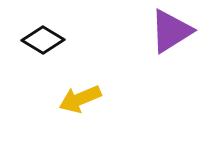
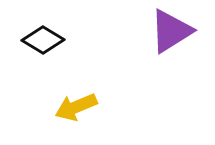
yellow arrow: moved 4 px left, 8 px down
